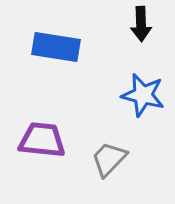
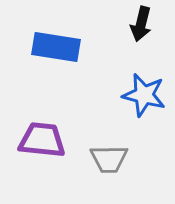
black arrow: rotated 16 degrees clockwise
blue star: moved 1 px right
gray trapezoid: rotated 135 degrees counterclockwise
